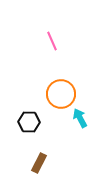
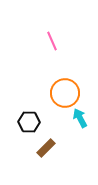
orange circle: moved 4 px right, 1 px up
brown rectangle: moved 7 px right, 15 px up; rotated 18 degrees clockwise
